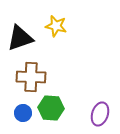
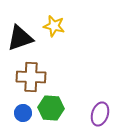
yellow star: moved 2 px left
